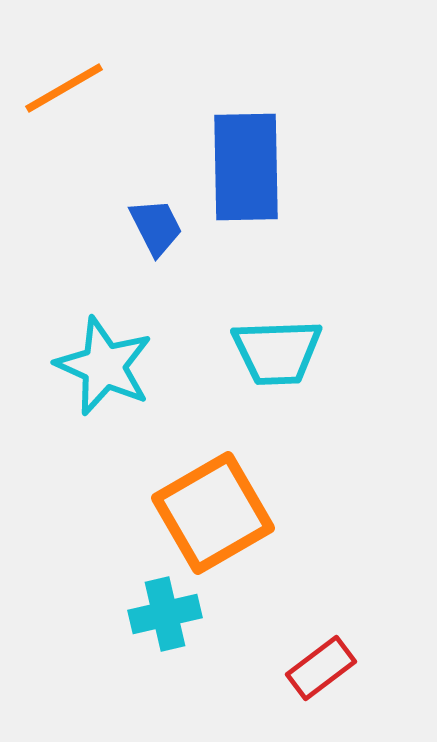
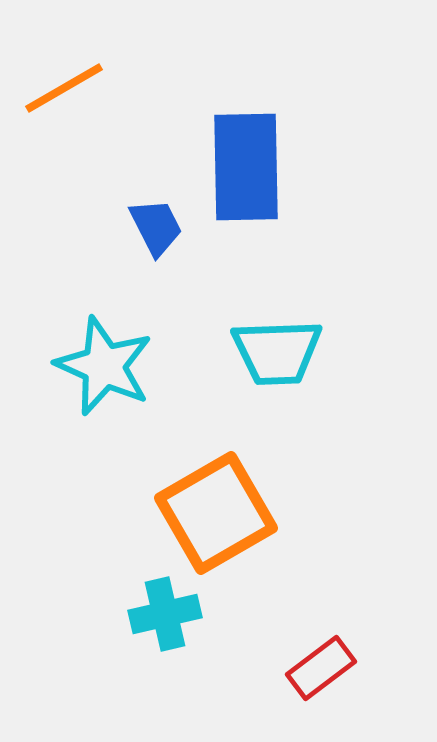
orange square: moved 3 px right
